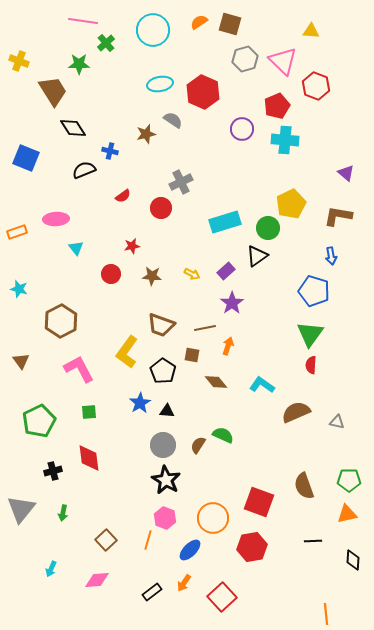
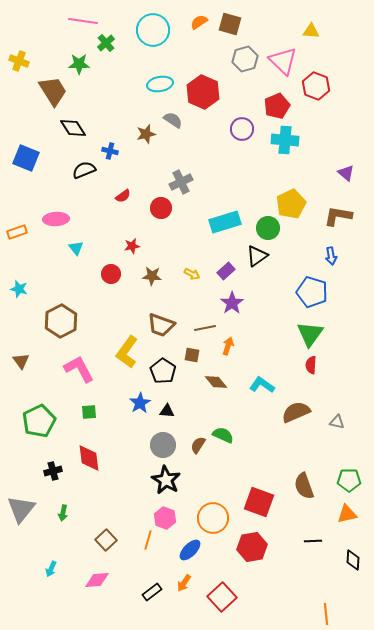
blue pentagon at (314, 291): moved 2 px left, 1 px down
